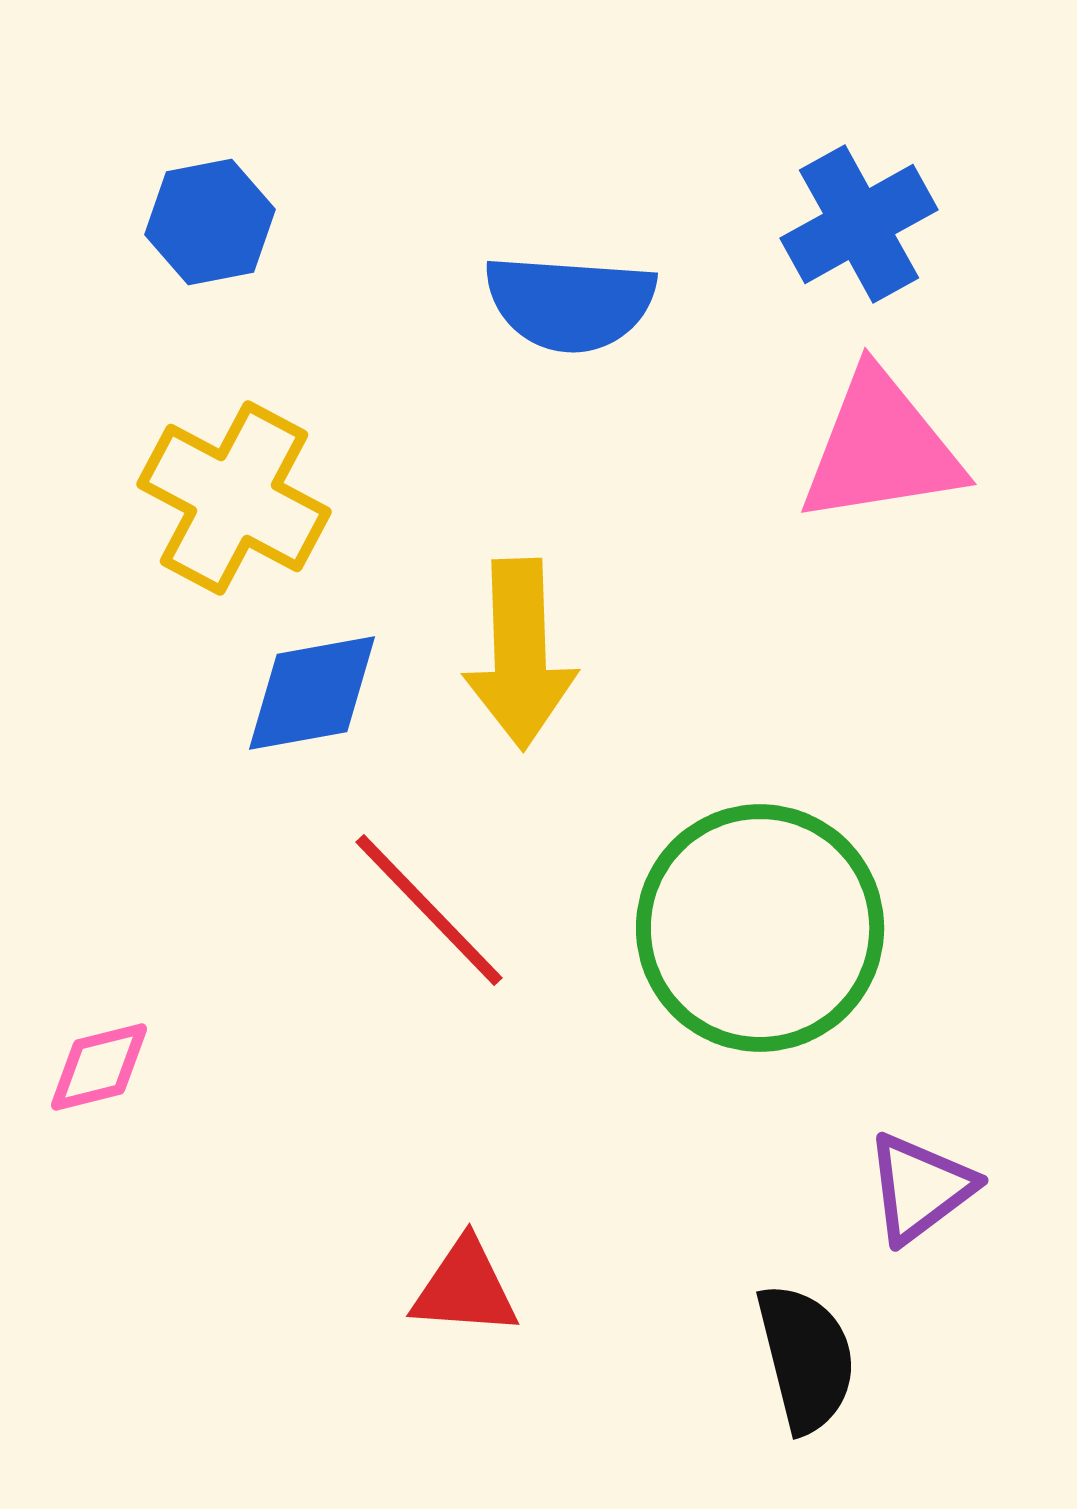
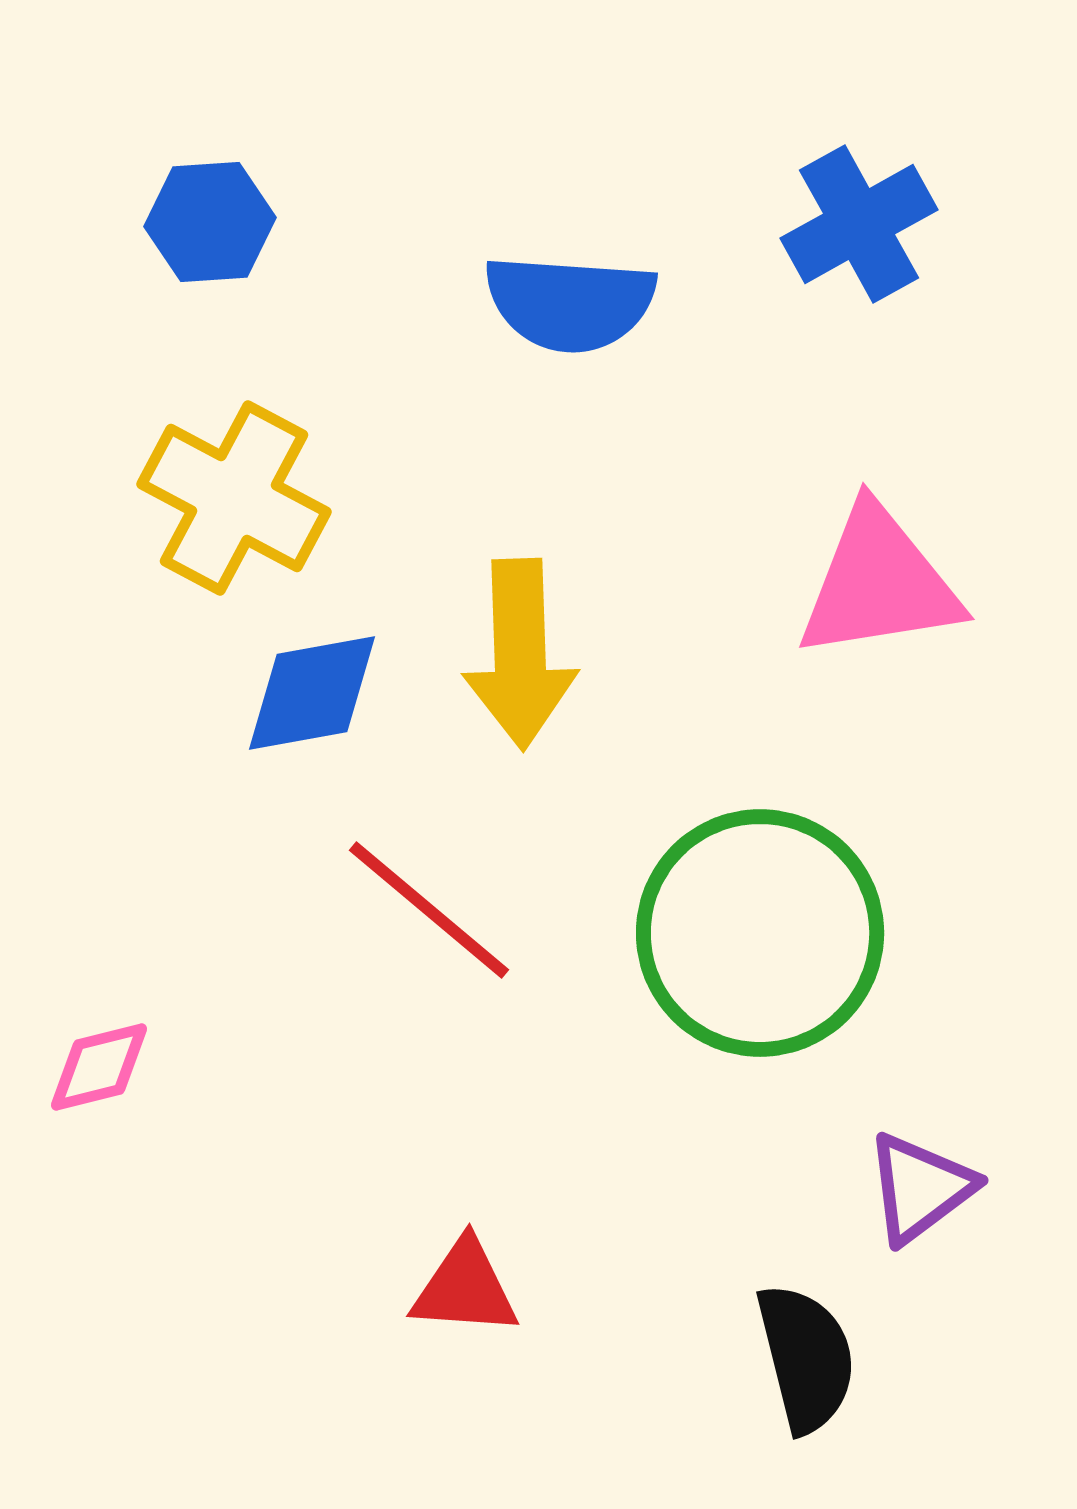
blue hexagon: rotated 7 degrees clockwise
pink triangle: moved 2 px left, 135 px down
red line: rotated 6 degrees counterclockwise
green circle: moved 5 px down
